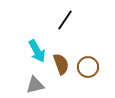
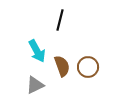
black line: moved 5 px left; rotated 20 degrees counterclockwise
brown semicircle: moved 1 px right, 2 px down
gray triangle: rotated 12 degrees counterclockwise
